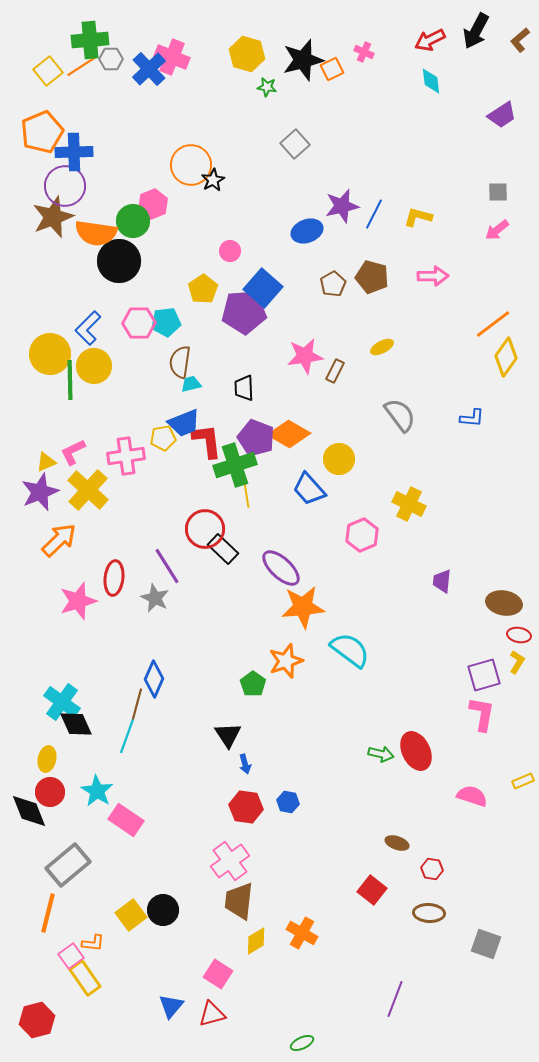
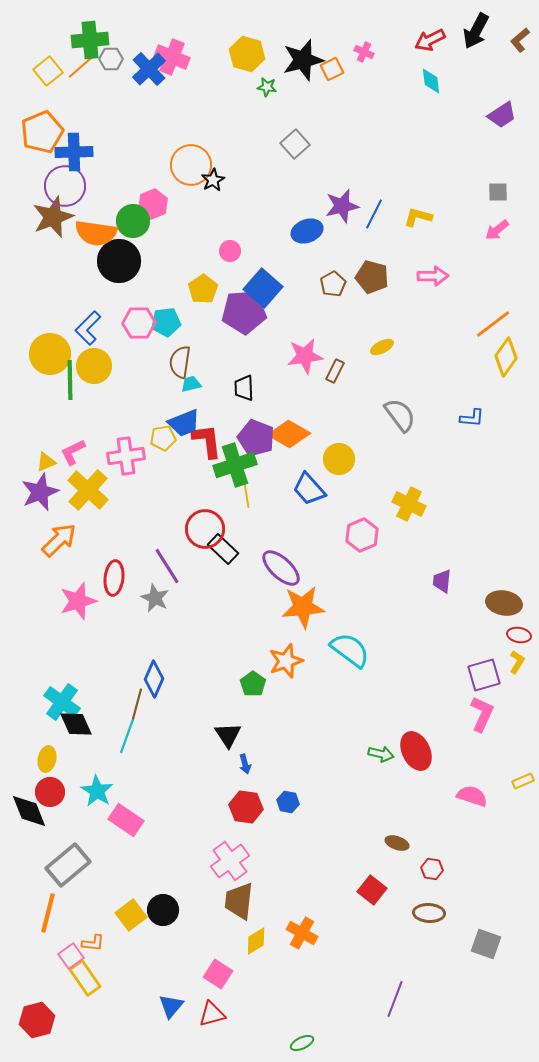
orange line at (82, 66): rotated 8 degrees counterclockwise
pink L-shape at (482, 714): rotated 15 degrees clockwise
